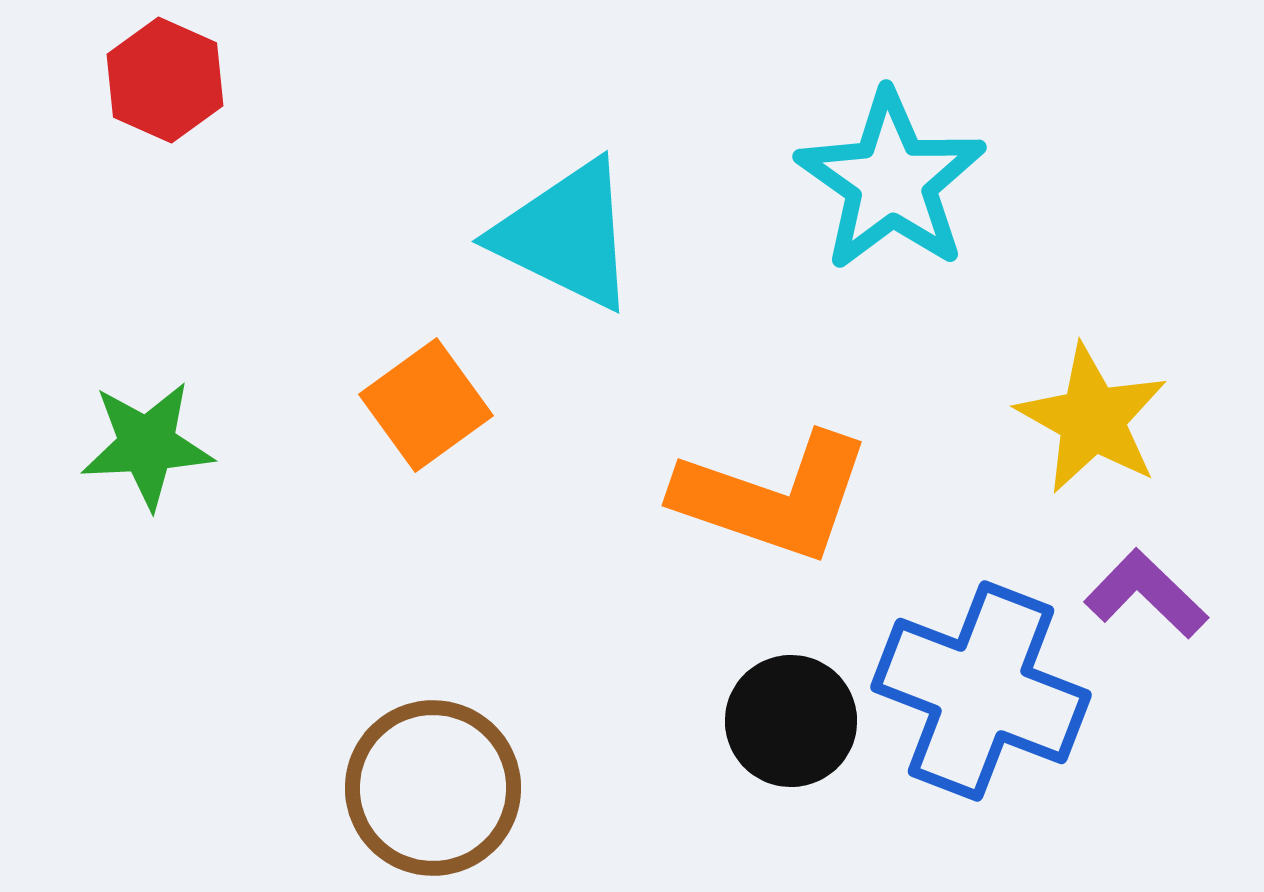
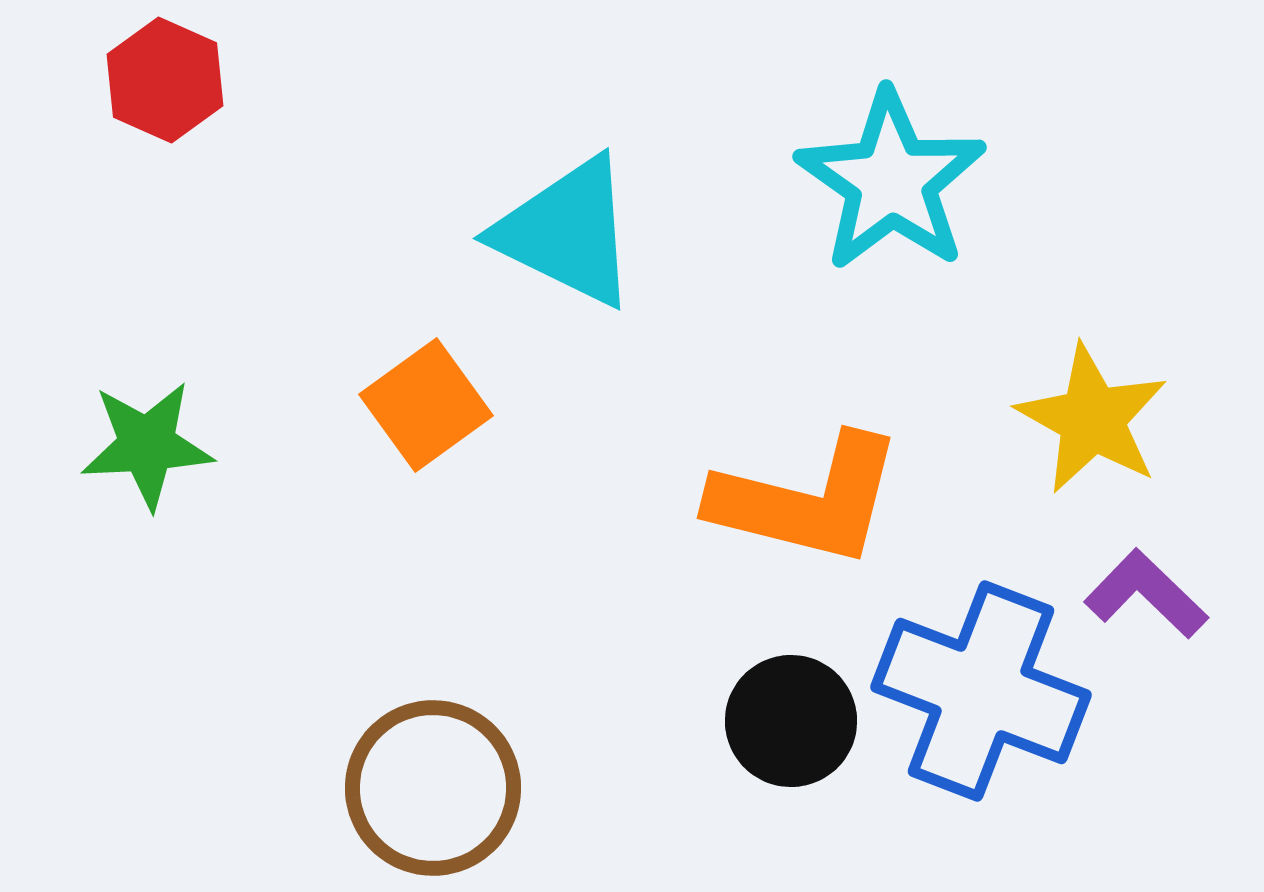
cyan triangle: moved 1 px right, 3 px up
orange L-shape: moved 34 px right, 3 px down; rotated 5 degrees counterclockwise
